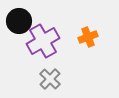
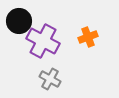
purple cross: rotated 32 degrees counterclockwise
gray cross: rotated 15 degrees counterclockwise
